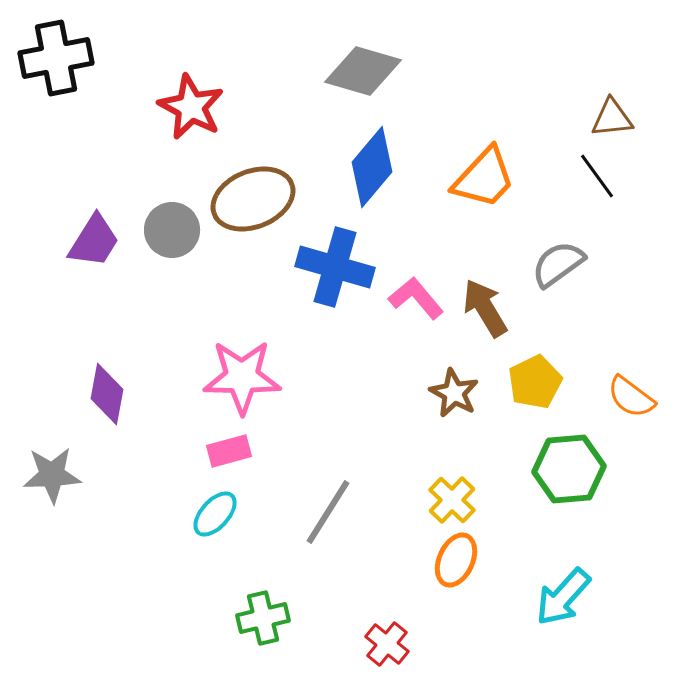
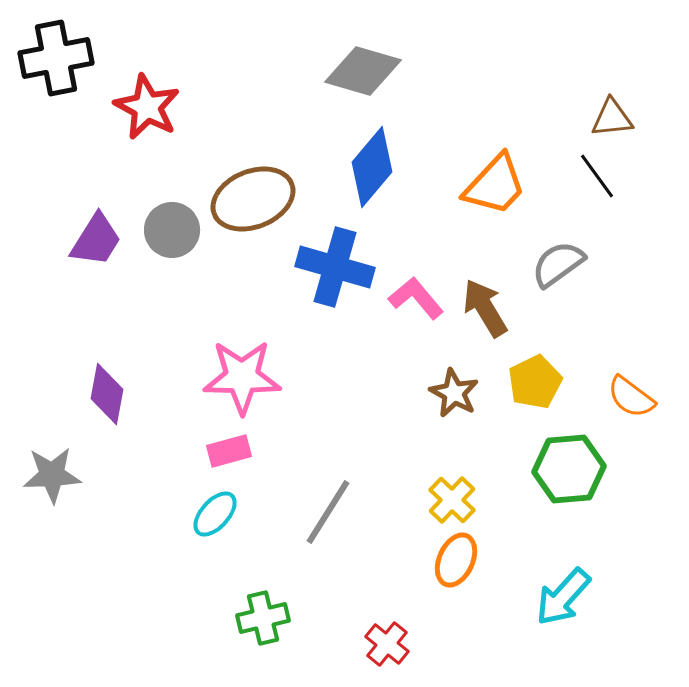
red star: moved 44 px left
orange trapezoid: moved 11 px right, 7 px down
purple trapezoid: moved 2 px right, 1 px up
